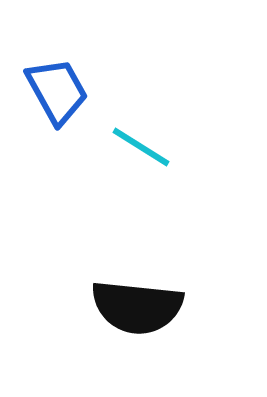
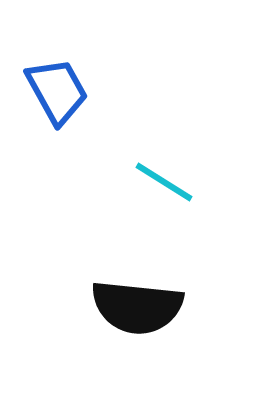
cyan line: moved 23 px right, 35 px down
